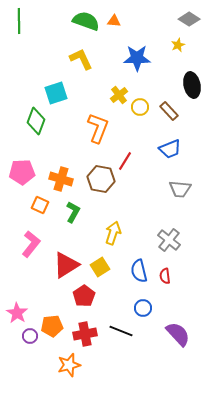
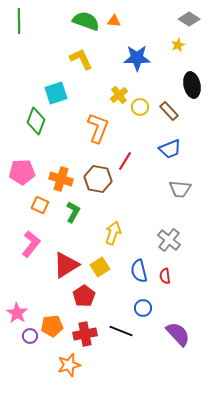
brown hexagon: moved 3 px left
